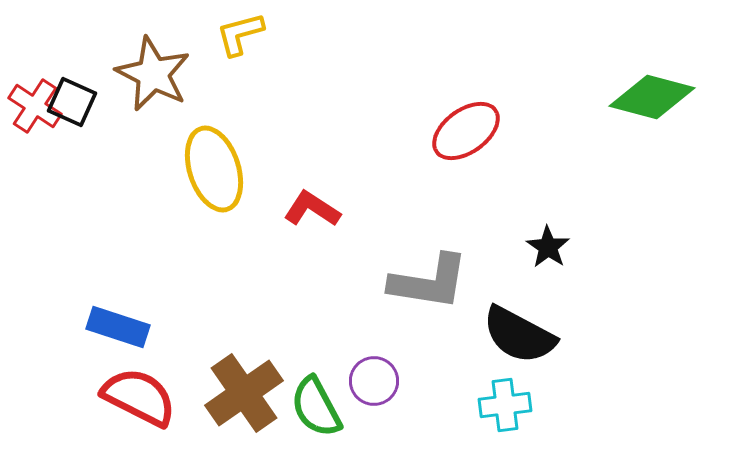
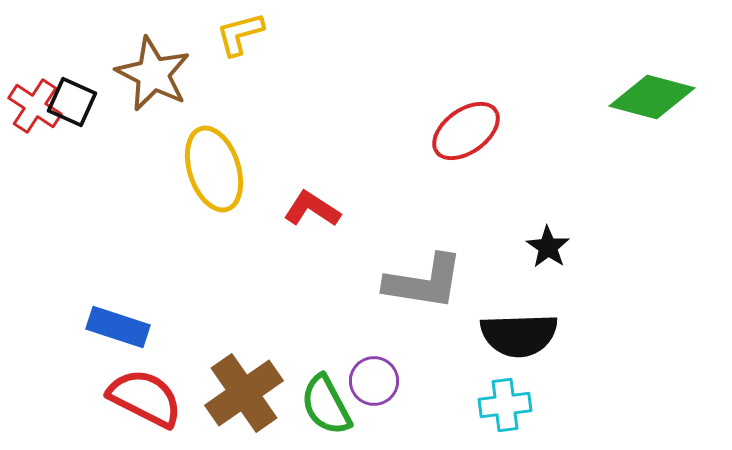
gray L-shape: moved 5 px left
black semicircle: rotated 30 degrees counterclockwise
red semicircle: moved 6 px right, 1 px down
green semicircle: moved 10 px right, 2 px up
